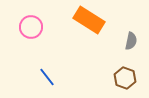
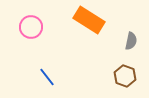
brown hexagon: moved 2 px up
